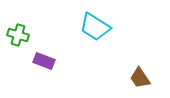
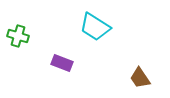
green cross: moved 1 px down
purple rectangle: moved 18 px right, 2 px down
